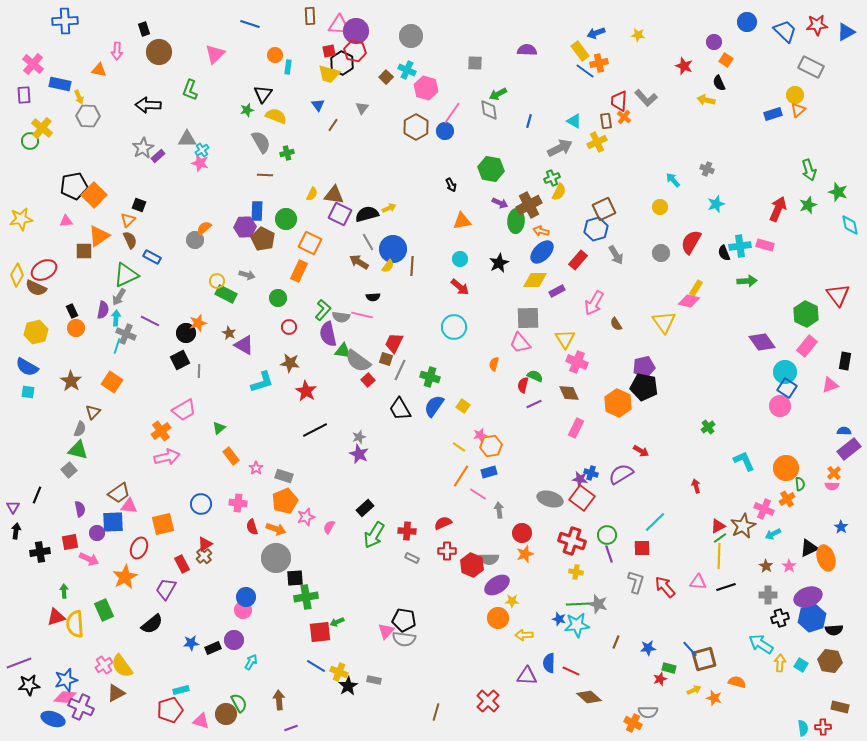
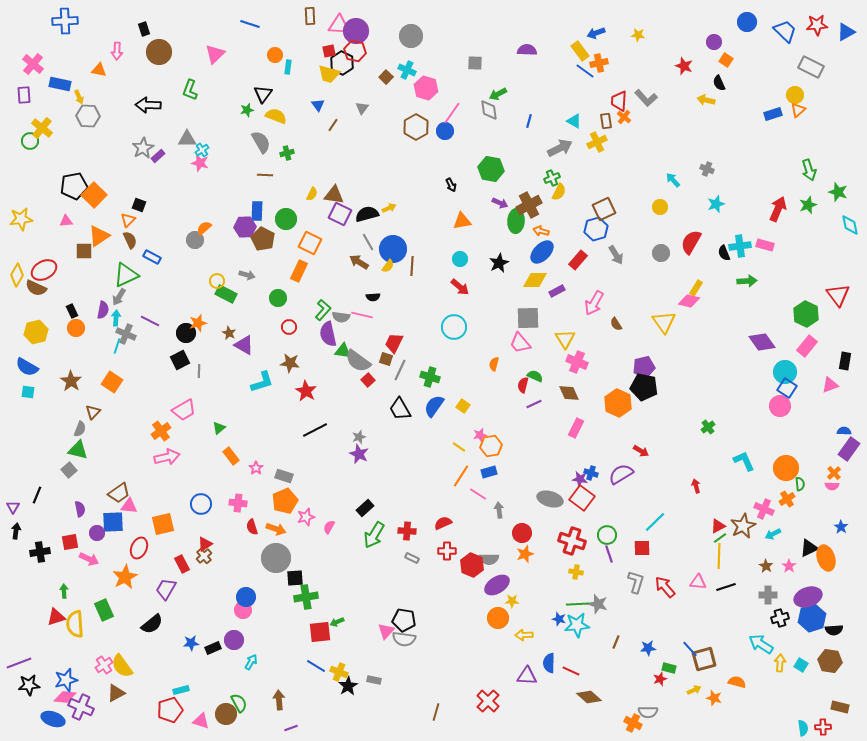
purple rectangle at (849, 449): rotated 15 degrees counterclockwise
